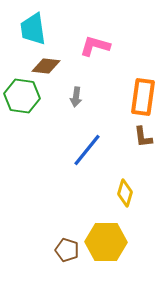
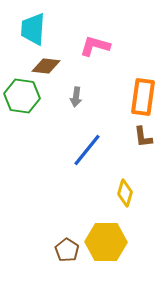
cyan trapezoid: rotated 12 degrees clockwise
brown pentagon: rotated 15 degrees clockwise
